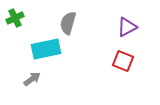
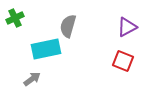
gray semicircle: moved 3 px down
